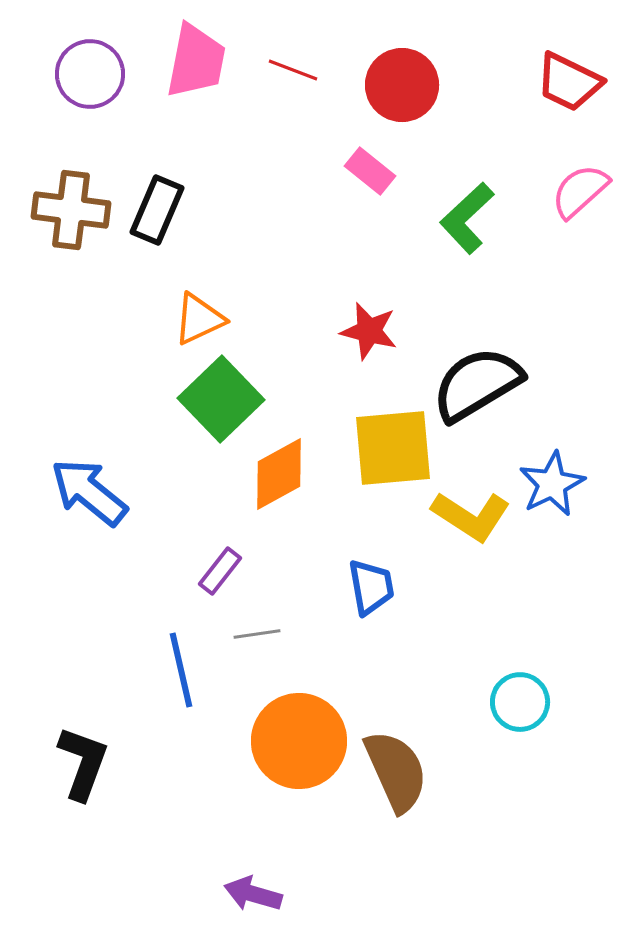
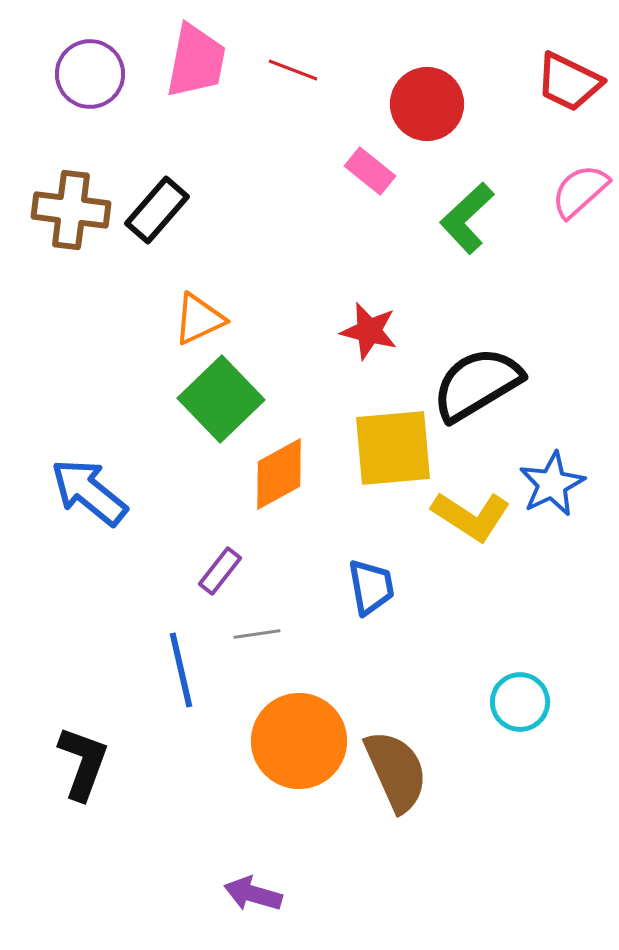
red circle: moved 25 px right, 19 px down
black rectangle: rotated 18 degrees clockwise
